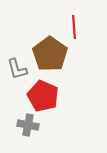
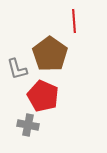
red line: moved 6 px up
